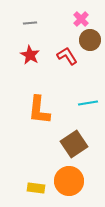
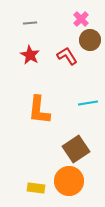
brown square: moved 2 px right, 5 px down
